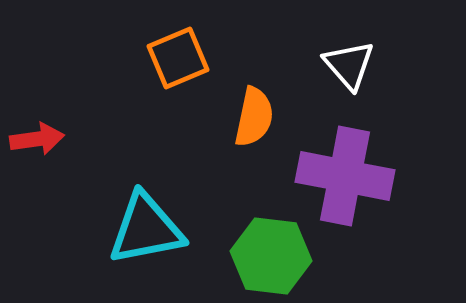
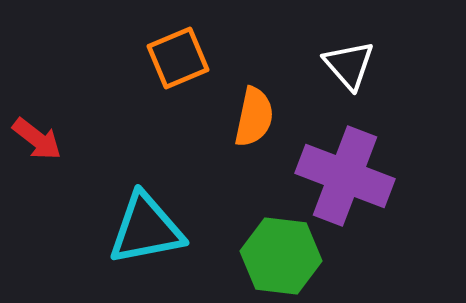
red arrow: rotated 46 degrees clockwise
purple cross: rotated 10 degrees clockwise
green hexagon: moved 10 px right
